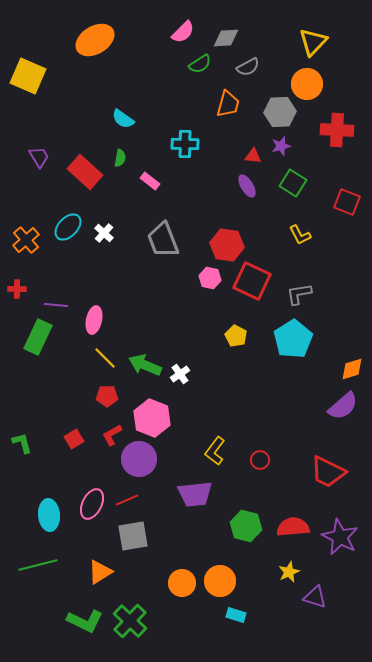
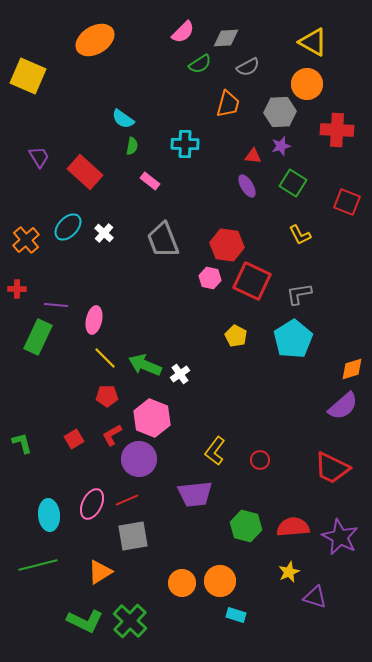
yellow triangle at (313, 42): rotated 44 degrees counterclockwise
green semicircle at (120, 158): moved 12 px right, 12 px up
red trapezoid at (328, 472): moved 4 px right, 4 px up
